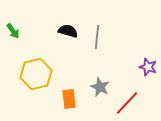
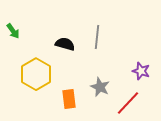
black semicircle: moved 3 px left, 13 px down
purple star: moved 7 px left, 4 px down
yellow hexagon: rotated 16 degrees counterclockwise
red line: moved 1 px right
